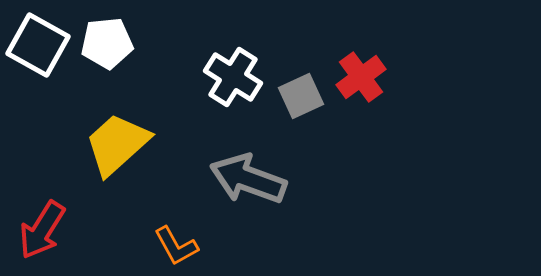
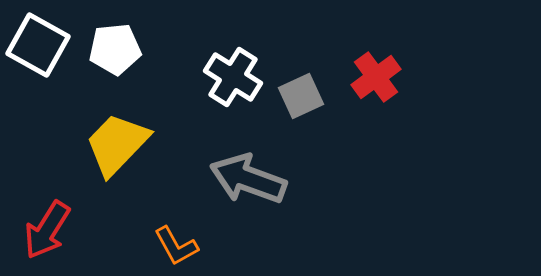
white pentagon: moved 8 px right, 6 px down
red cross: moved 15 px right
yellow trapezoid: rotated 4 degrees counterclockwise
red arrow: moved 5 px right
